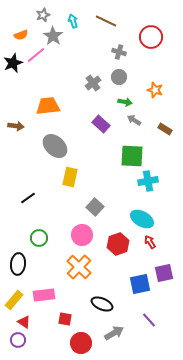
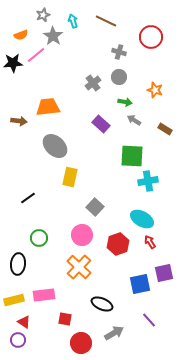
black star at (13, 63): rotated 18 degrees clockwise
orange trapezoid at (48, 106): moved 1 px down
brown arrow at (16, 126): moved 3 px right, 5 px up
yellow rectangle at (14, 300): rotated 36 degrees clockwise
